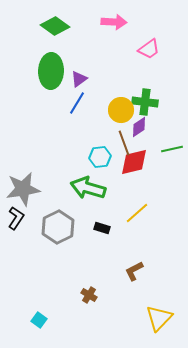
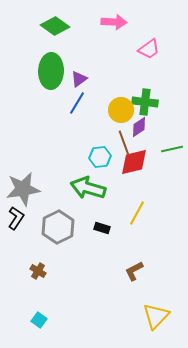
yellow line: rotated 20 degrees counterclockwise
brown cross: moved 51 px left, 24 px up
yellow triangle: moved 3 px left, 2 px up
